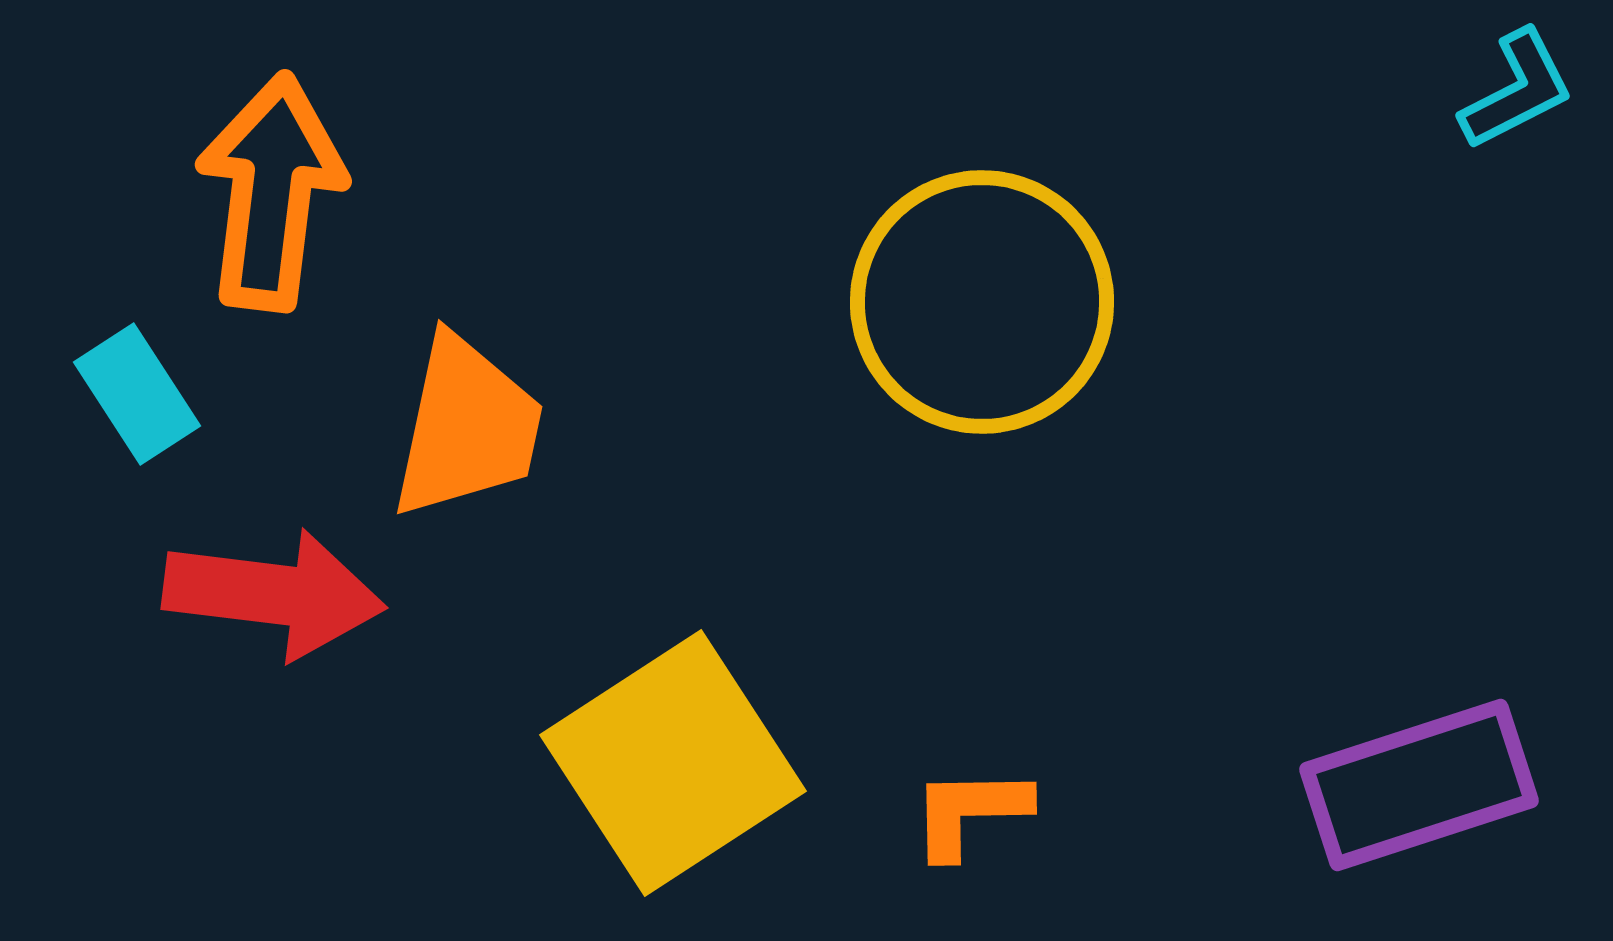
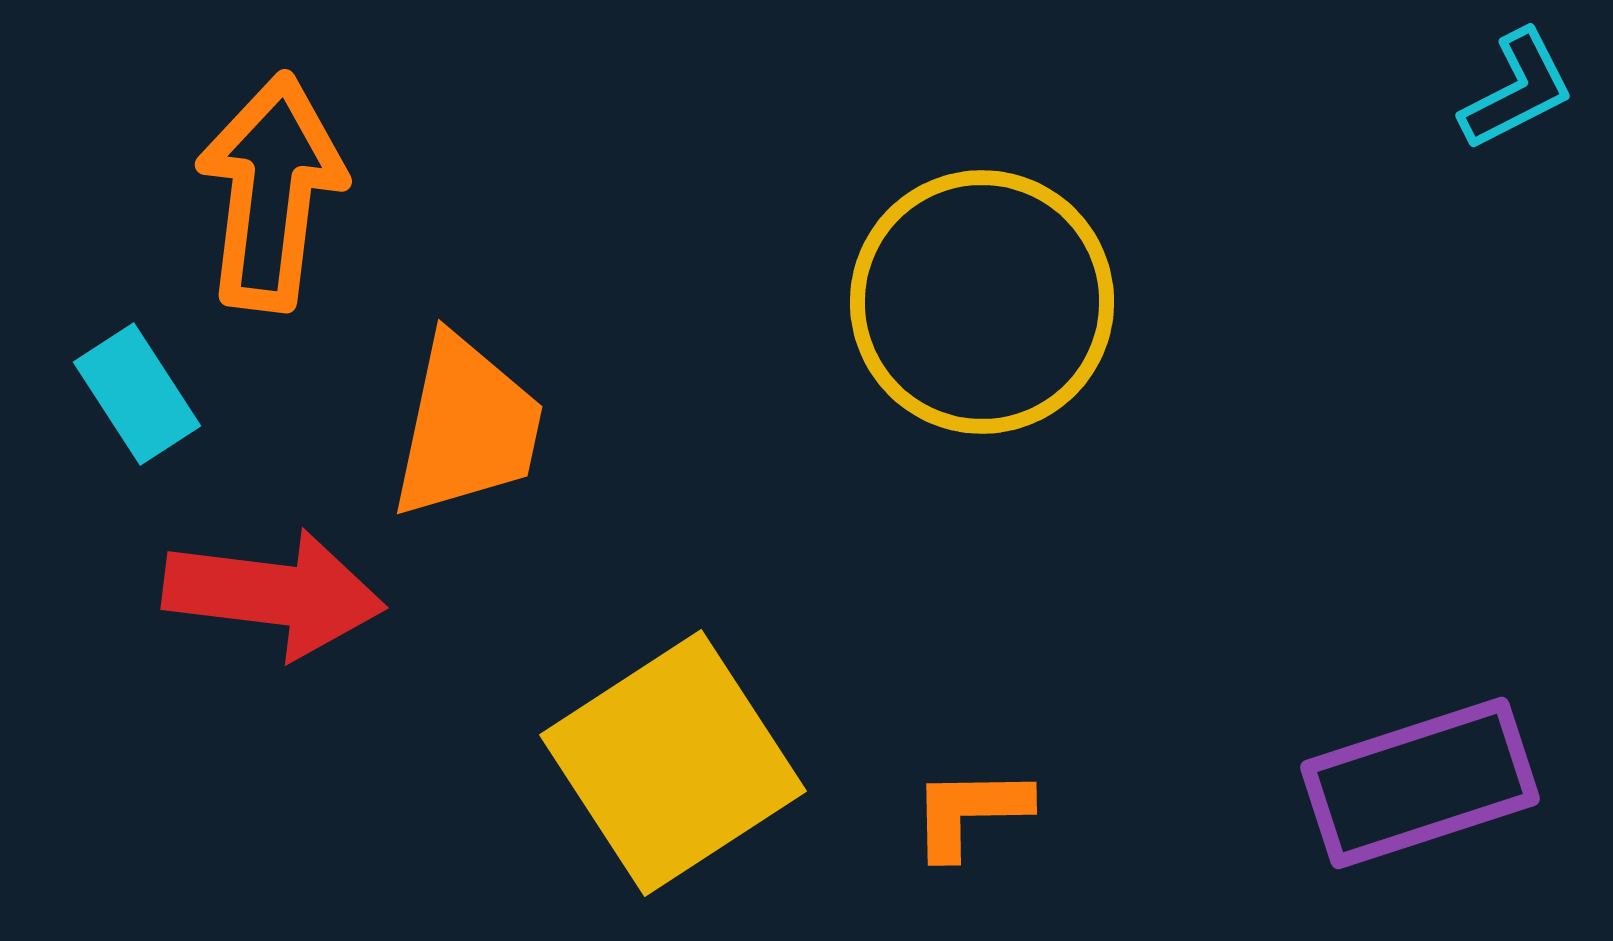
purple rectangle: moved 1 px right, 2 px up
